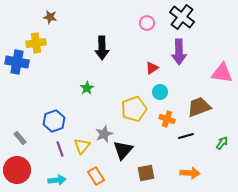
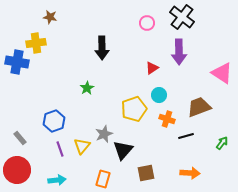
pink triangle: rotated 25 degrees clockwise
cyan circle: moved 1 px left, 3 px down
orange rectangle: moved 7 px right, 3 px down; rotated 48 degrees clockwise
